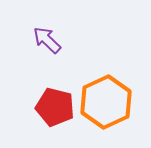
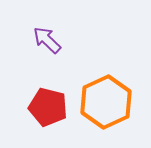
red pentagon: moved 7 px left
